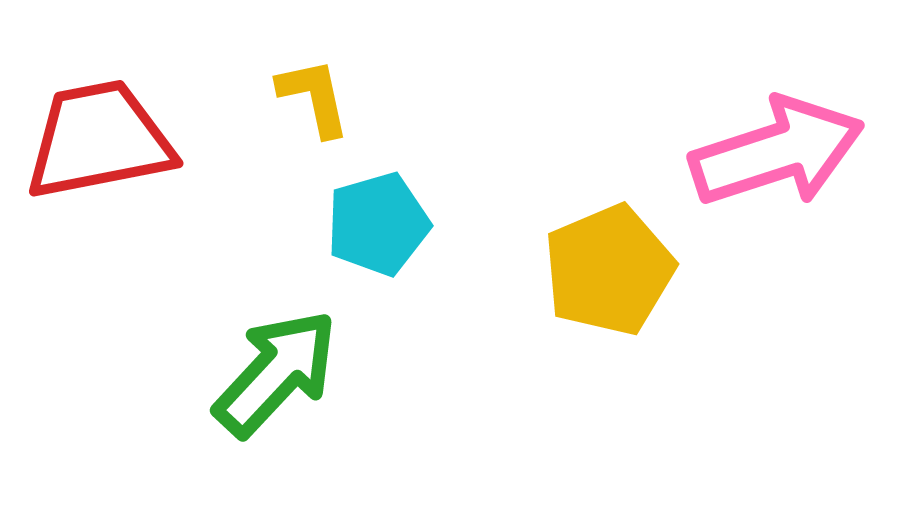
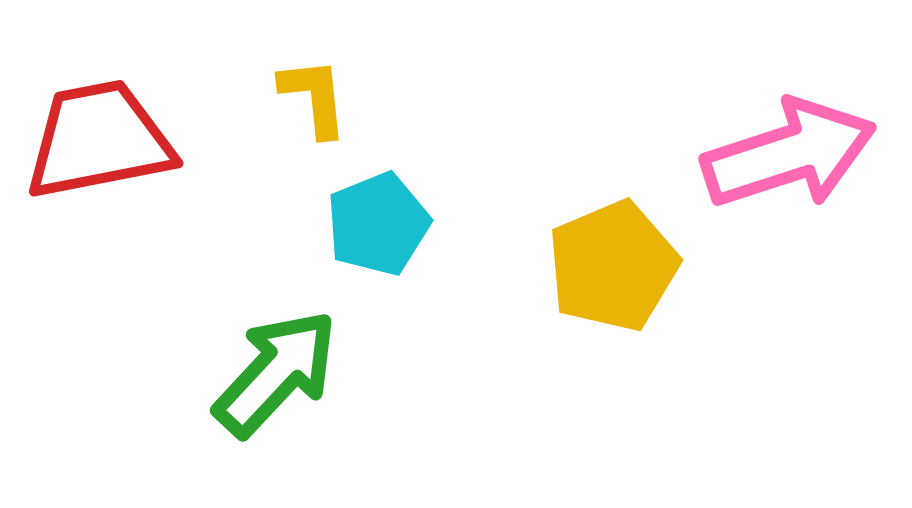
yellow L-shape: rotated 6 degrees clockwise
pink arrow: moved 12 px right, 2 px down
cyan pentagon: rotated 6 degrees counterclockwise
yellow pentagon: moved 4 px right, 4 px up
